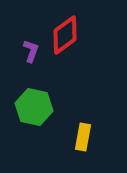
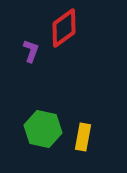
red diamond: moved 1 px left, 7 px up
green hexagon: moved 9 px right, 22 px down
